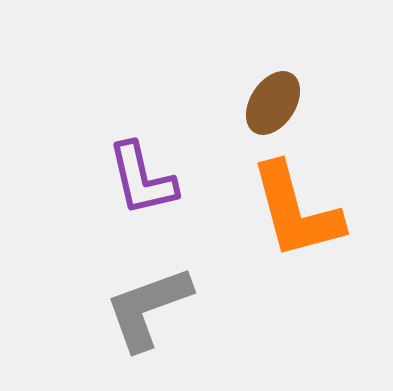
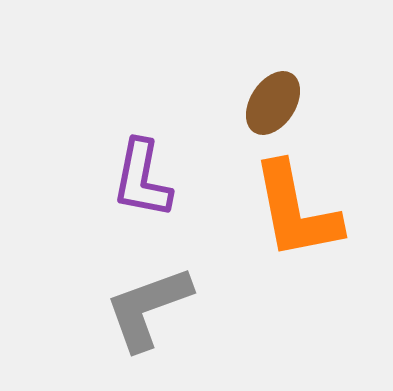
purple L-shape: rotated 24 degrees clockwise
orange L-shape: rotated 4 degrees clockwise
